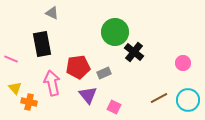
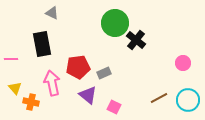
green circle: moved 9 px up
black cross: moved 2 px right, 12 px up
pink line: rotated 24 degrees counterclockwise
purple triangle: rotated 12 degrees counterclockwise
orange cross: moved 2 px right
